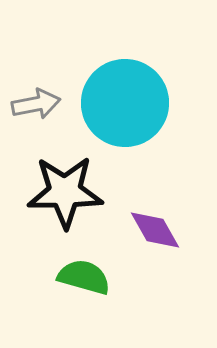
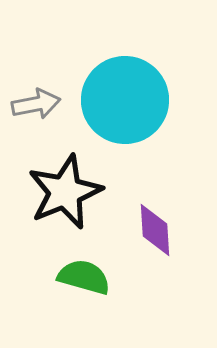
cyan circle: moved 3 px up
black star: rotated 22 degrees counterclockwise
purple diamond: rotated 26 degrees clockwise
